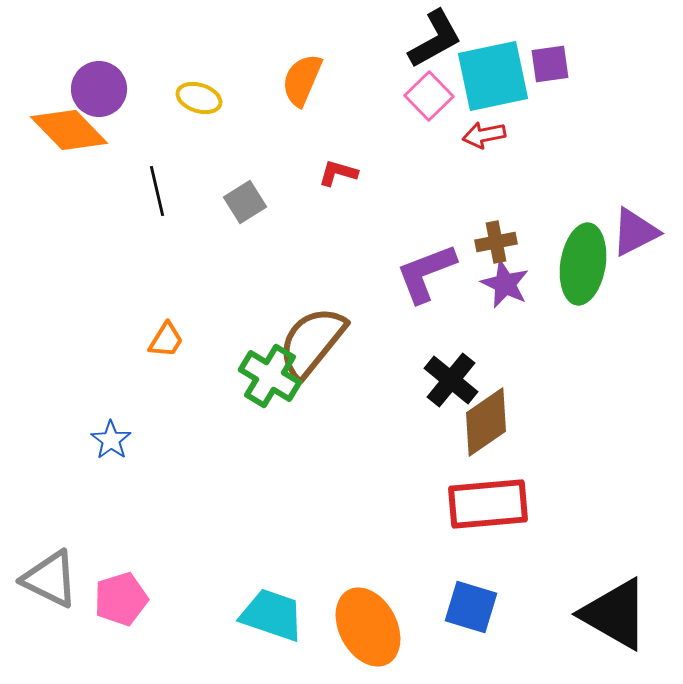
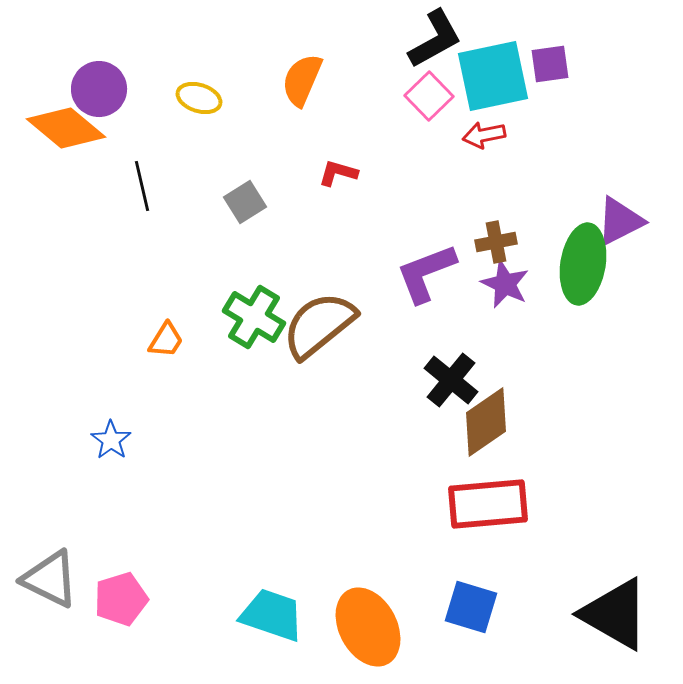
orange diamond: moved 3 px left, 2 px up; rotated 6 degrees counterclockwise
black line: moved 15 px left, 5 px up
purple triangle: moved 15 px left, 11 px up
brown semicircle: moved 7 px right, 17 px up; rotated 12 degrees clockwise
green cross: moved 16 px left, 59 px up
